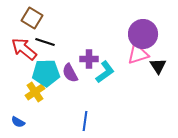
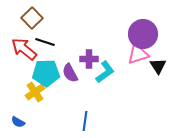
brown square: rotated 15 degrees clockwise
